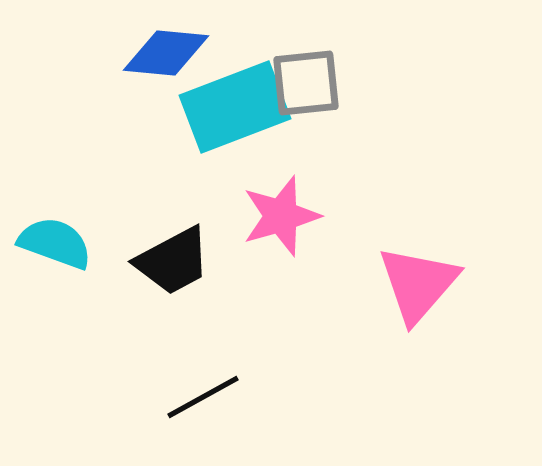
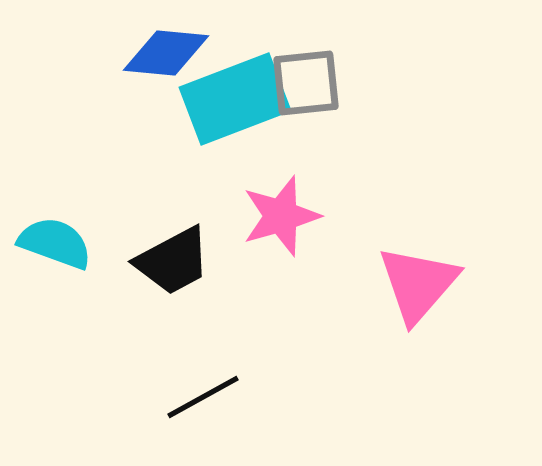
cyan rectangle: moved 8 px up
